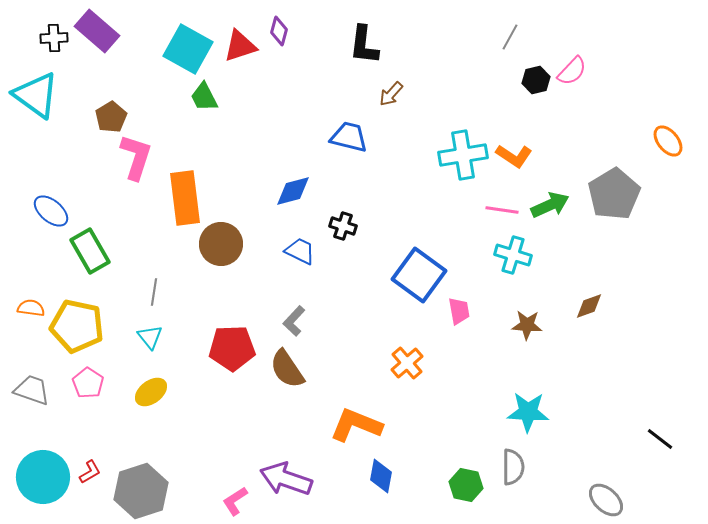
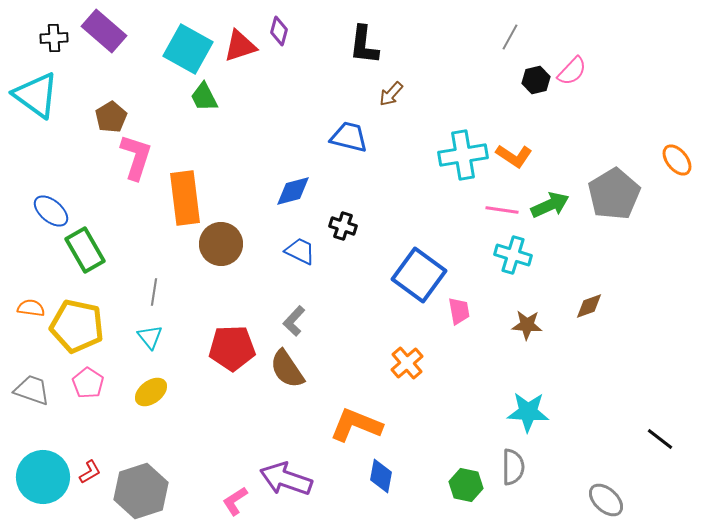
purple rectangle at (97, 31): moved 7 px right
orange ellipse at (668, 141): moved 9 px right, 19 px down
green rectangle at (90, 251): moved 5 px left, 1 px up
